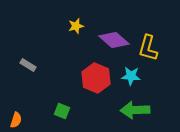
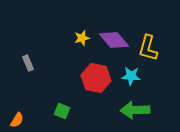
yellow star: moved 6 px right, 12 px down
purple diamond: rotated 8 degrees clockwise
gray rectangle: moved 2 px up; rotated 35 degrees clockwise
red hexagon: rotated 12 degrees counterclockwise
orange semicircle: moved 1 px right; rotated 14 degrees clockwise
